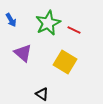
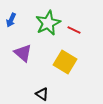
blue arrow: rotated 56 degrees clockwise
